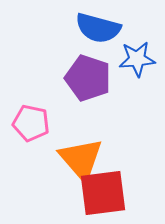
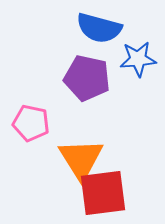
blue semicircle: moved 1 px right
blue star: moved 1 px right
purple pentagon: moved 1 px left; rotated 6 degrees counterclockwise
orange triangle: rotated 9 degrees clockwise
